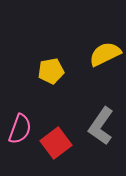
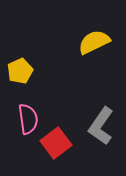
yellow semicircle: moved 11 px left, 12 px up
yellow pentagon: moved 31 px left; rotated 15 degrees counterclockwise
pink semicircle: moved 8 px right, 10 px up; rotated 28 degrees counterclockwise
